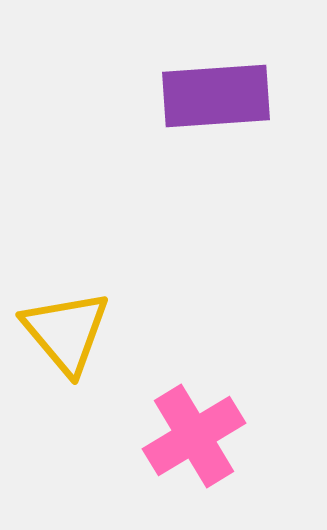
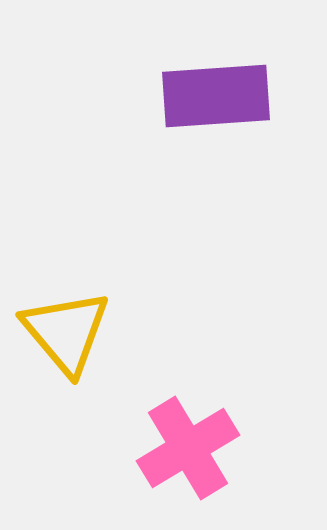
pink cross: moved 6 px left, 12 px down
